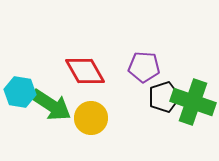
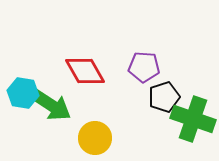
cyan hexagon: moved 3 px right, 1 px down
green cross: moved 17 px down
yellow circle: moved 4 px right, 20 px down
